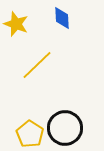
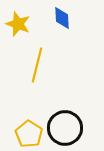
yellow star: moved 2 px right
yellow line: rotated 32 degrees counterclockwise
yellow pentagon: moved 1 px left
